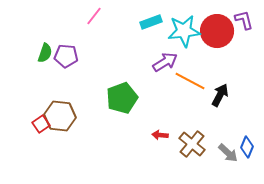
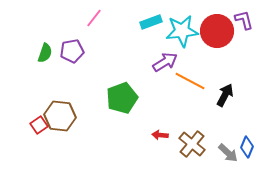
pink line: moved 2 px down
cyan star: moved 2 px left
purple pentagon: moved 6 px right, 5 px up; rotated 15 degrees counterclockwise
black arrow: moved 5 px right
red square: moved 2 px left, 1 px down
